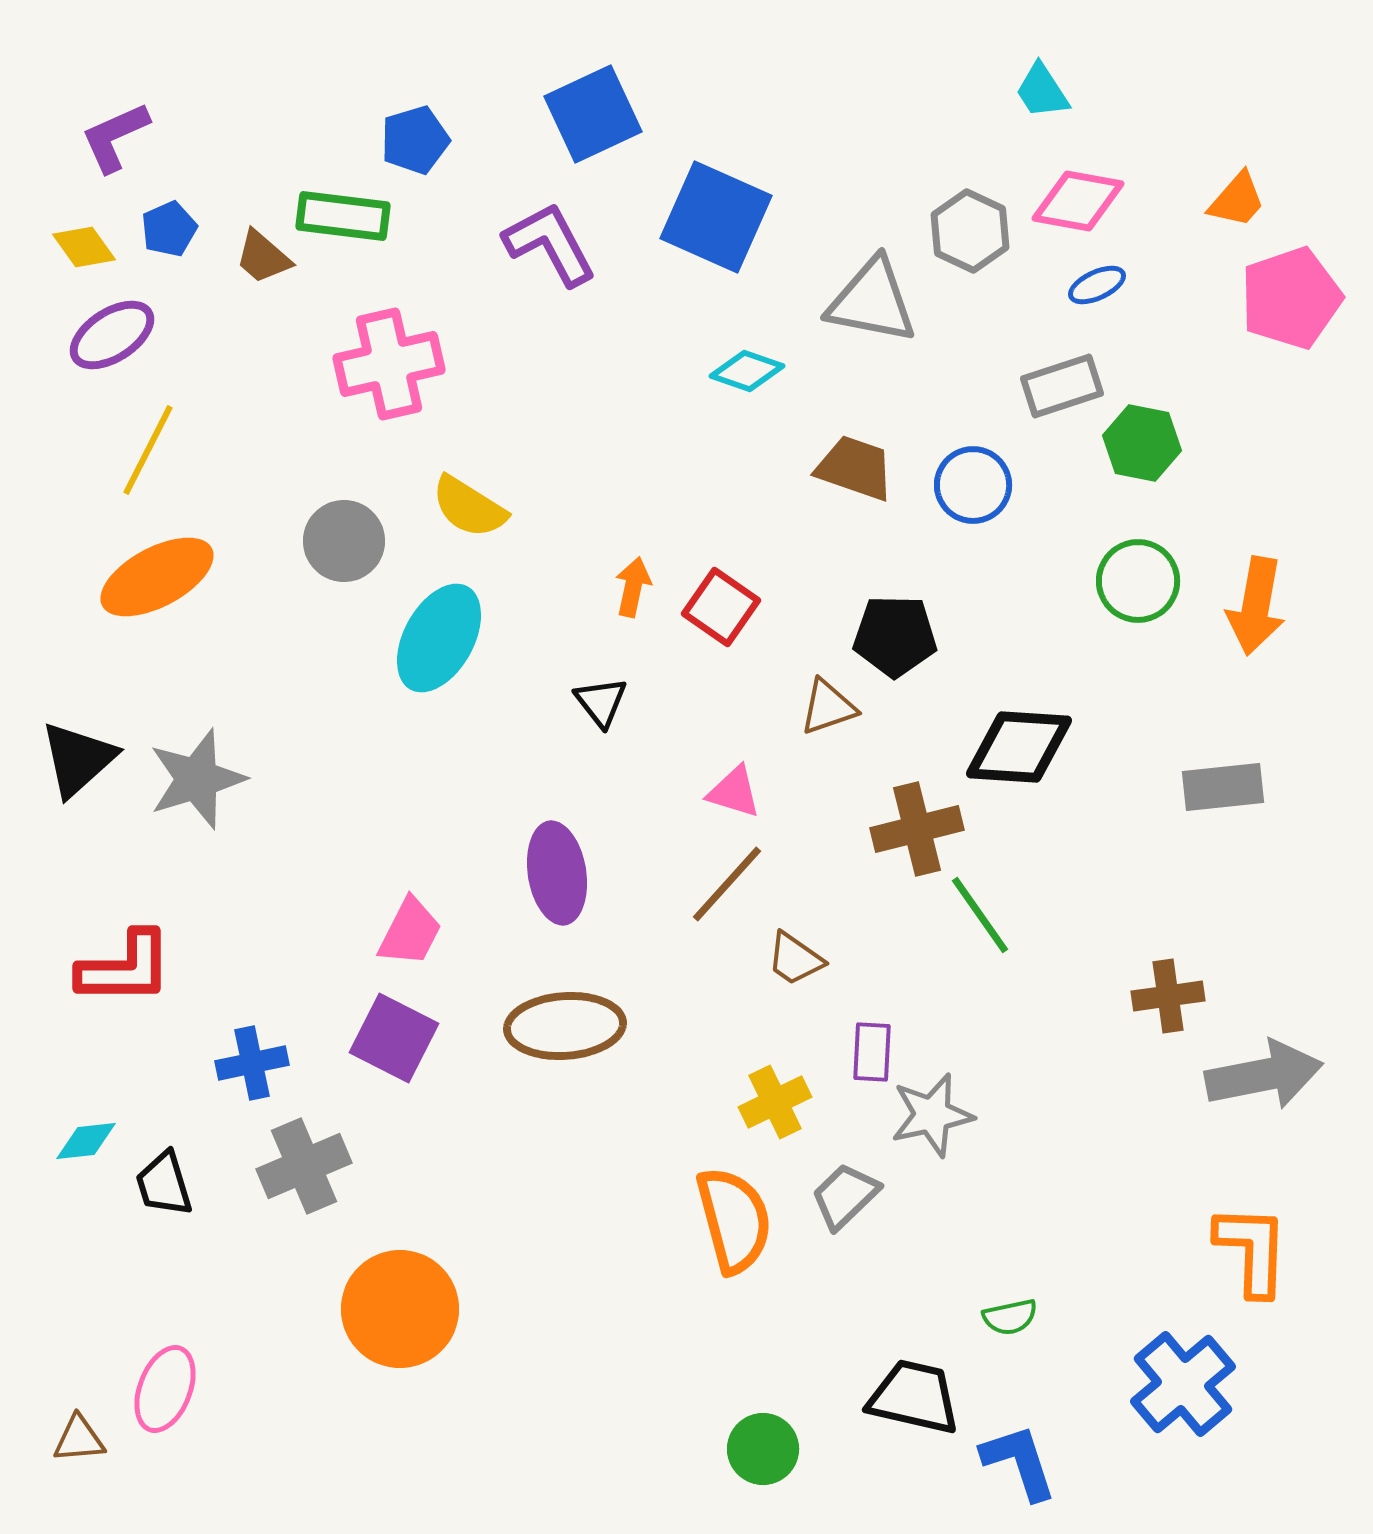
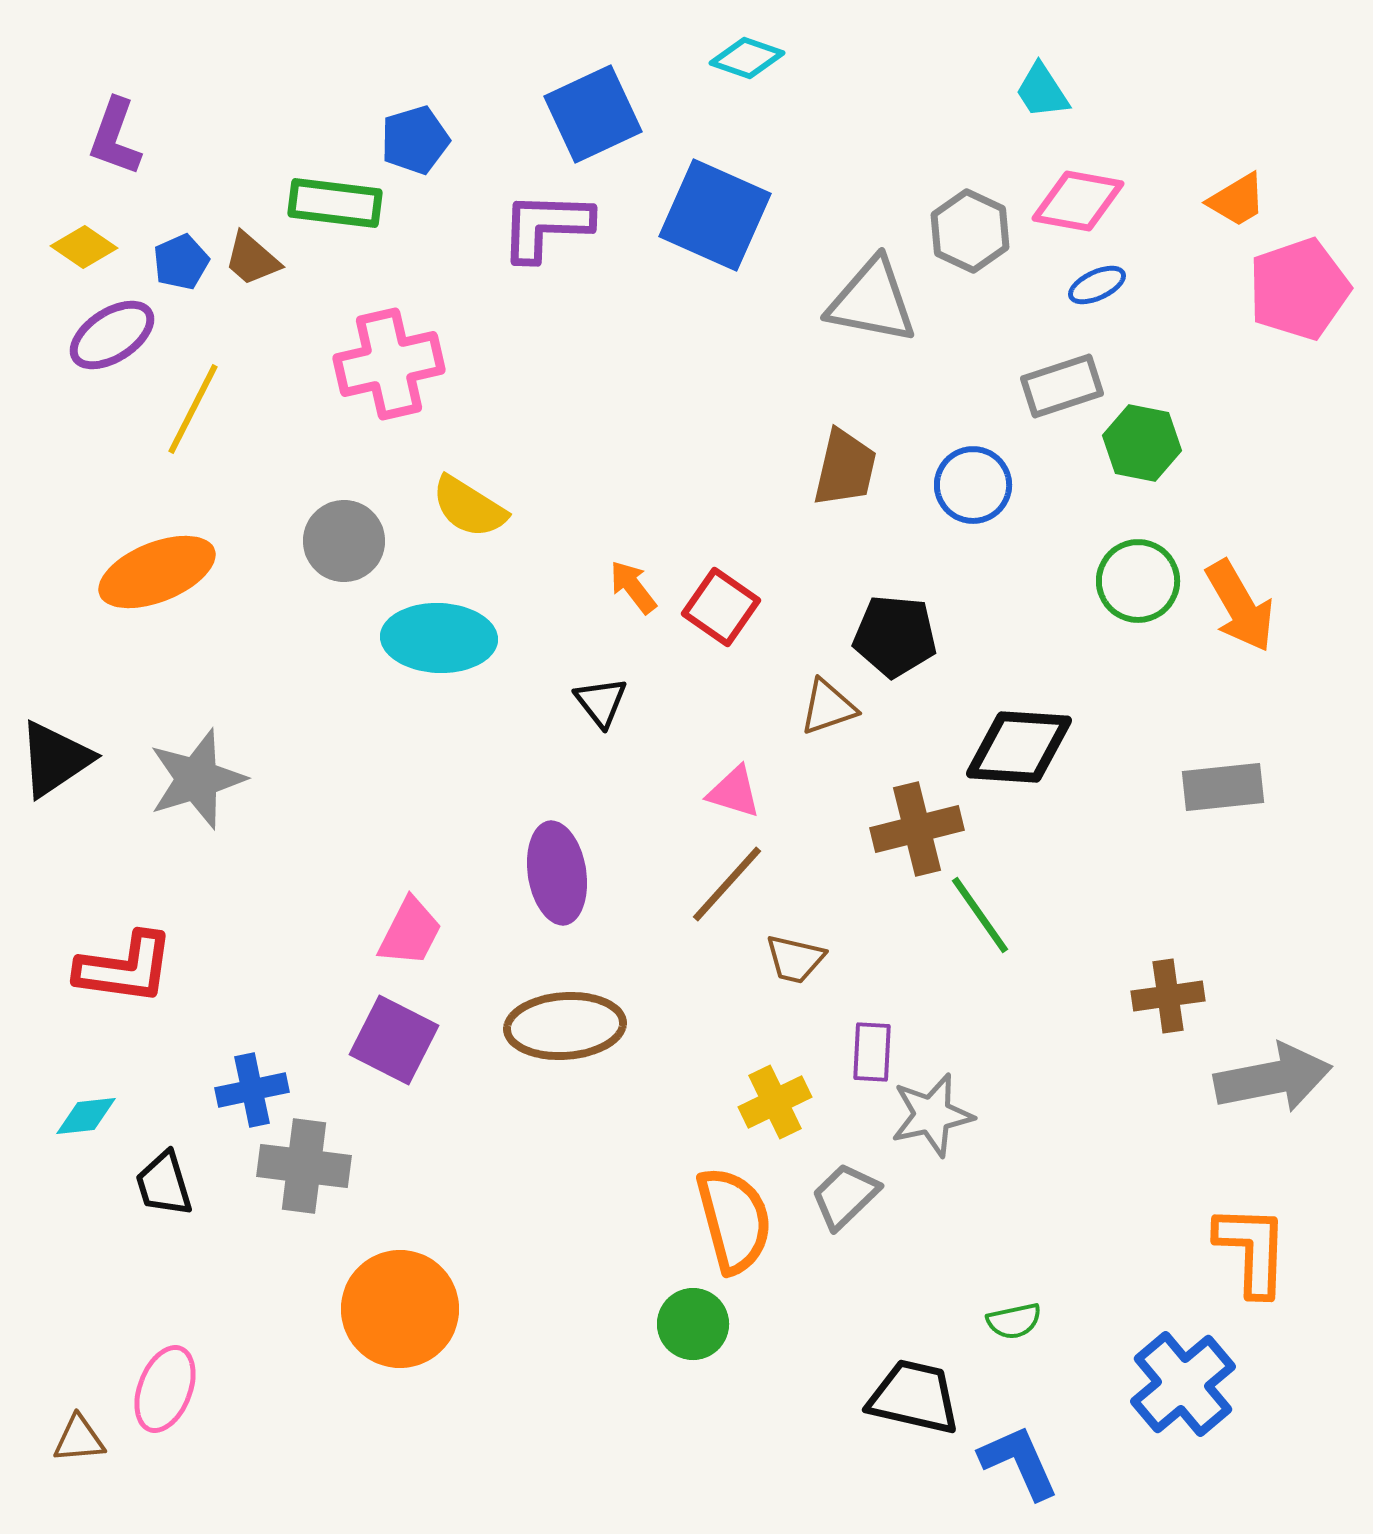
purple L-shape at (115, 137): rotated 46 degrees counterclockwise
orange trapezoid at (1237, 200): rotated 18 degrees clockwise
green rectangle at (343, 216): moved 8 px left, 13 px up
blue square at (716, 217): moved 1 px left, 2 px up
blue pentagon at (169, 229): moved 12 px right, 33 px down
purple L-shape at (550, 244): moved 4 px left, 18 px up; rotated 60 degrees counterclockwise
yellow diamond at (84, 247): rotated 20 degrees counterclockwise
brown trapezoid at (263, 257): moved 11 px left, 2 px down
pink pentagon at (1291, 298): moved 8 px right, 9 px up
cyan diamond at (747, 371): moved 313 px up
yellow line at (148, 450): moved 45 px right, 41 px up
brown trapezoid at (855, 468): moved 10 px left; rotated 84 degrees clockwise
orange ellipse at (157, 577): moved 5 px up; rotated 6 degrees clockwise
orange arrow at (633, 587): rotated 50 degrees counterclockwise
orange arrow at (1256, 606): moved 16 px left; rotated 40 degrees counterclockwise
black pentagon at (895, 636): rotated 4 degrees clockwise
cyan ellipse at (439, 638): rotated 63 degrees clockwise
black triangle at (78, 759): moved 23 px left; rotated 8 degrees clockwise
brown trapezoid at (795, 959): rotated 22 degrees counterclockwise
red L-shape at (125, 968): rotated 8 degrees clockwise
purple square at (394, 1038): moved 2 px down
blue cross at (252, 1063): moved 27 px down
gray arrow at (1264, 1075): moved 9 px right, 3 px down
cyan diamond at (86, 1141): moved 25 px up
gray cross at (304, 1166): rotated 30 degrees clockwise
green semicircle at (1010, 1317): moved 4 px right, 4 px down
green circle at (763, 1449): moved 70 px left, 125 px up
blue L-shape at (1019, 1462): rotated 6 degrees counterclockwise
